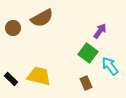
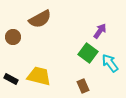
brown semicircle: moved 2 px left, 1 px down
brown circle: moved 9 px down
cyan arrow: moved 3 px up
black rectangle: rotated 16 degrees counterclockwise
brown rectangle: moved 3 px left, 3 px down
